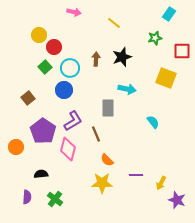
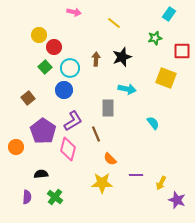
cyan semicircle: moved 1 px down
orange semicircle: moved 3 px right, 1 px up
green cross: moved 2 px up
